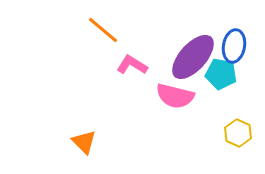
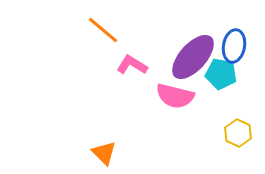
orange triangle: moved 20 px right, 11 px down
